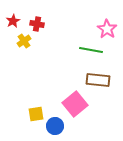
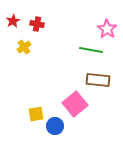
yellow cross: moved 6 px down
